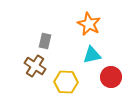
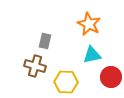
brown cross: rotated 15 degrees counterclockwise
